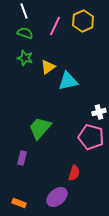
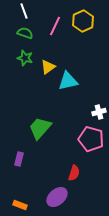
pink pentagon: moved 2 px down
purple rectangle: moved 3 px left, 1 px down
orange rectangle: moved 1 px right, 2 px down
